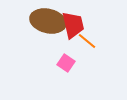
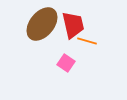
brown ellipse: moved 6 px left, 3 px down; rotated 64 degrees counterclockwise
orange line: rotated 24 degrees counterclockwise
